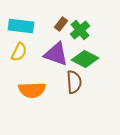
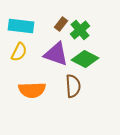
brown semicircle: moved 1 px left, 4 px down
